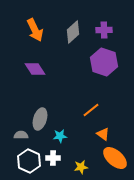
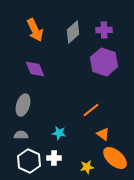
purple diamond: rotated 10 degrees clockwise
gray ellipse: moved 17 px left, 14 px up
cyan star: moved 1 px left, 3 px up; rotated 16 degrees clockwise
white cross: moved 1 px right
yellow star: moved 6 px right
